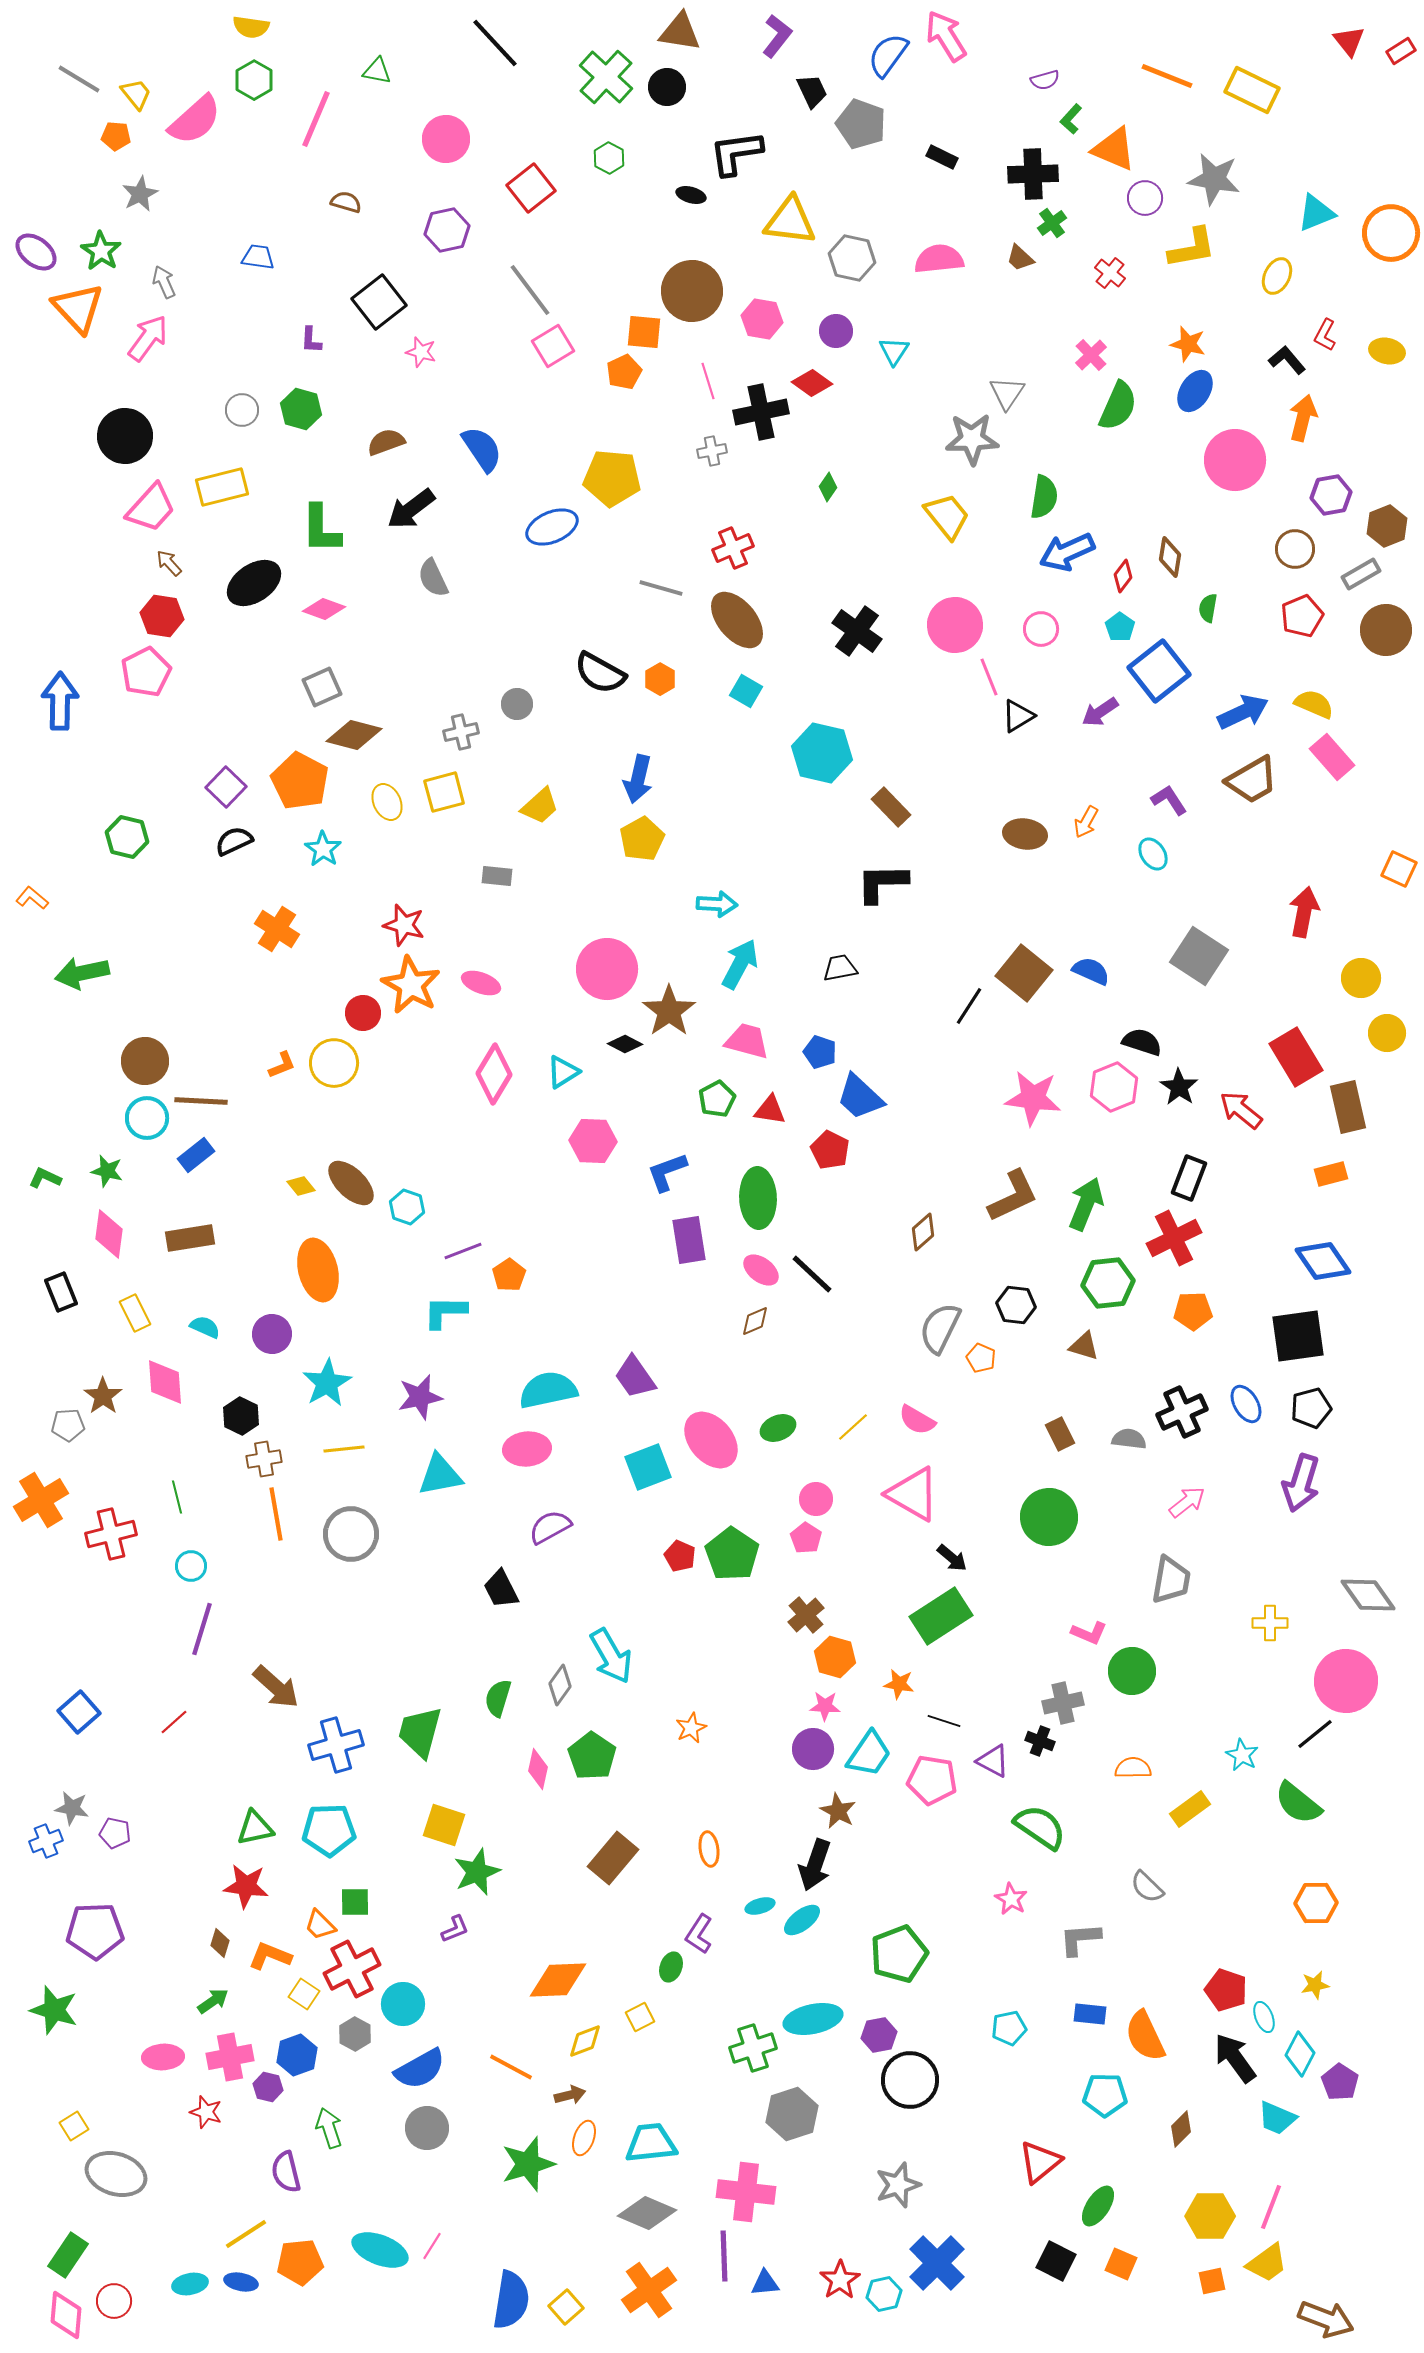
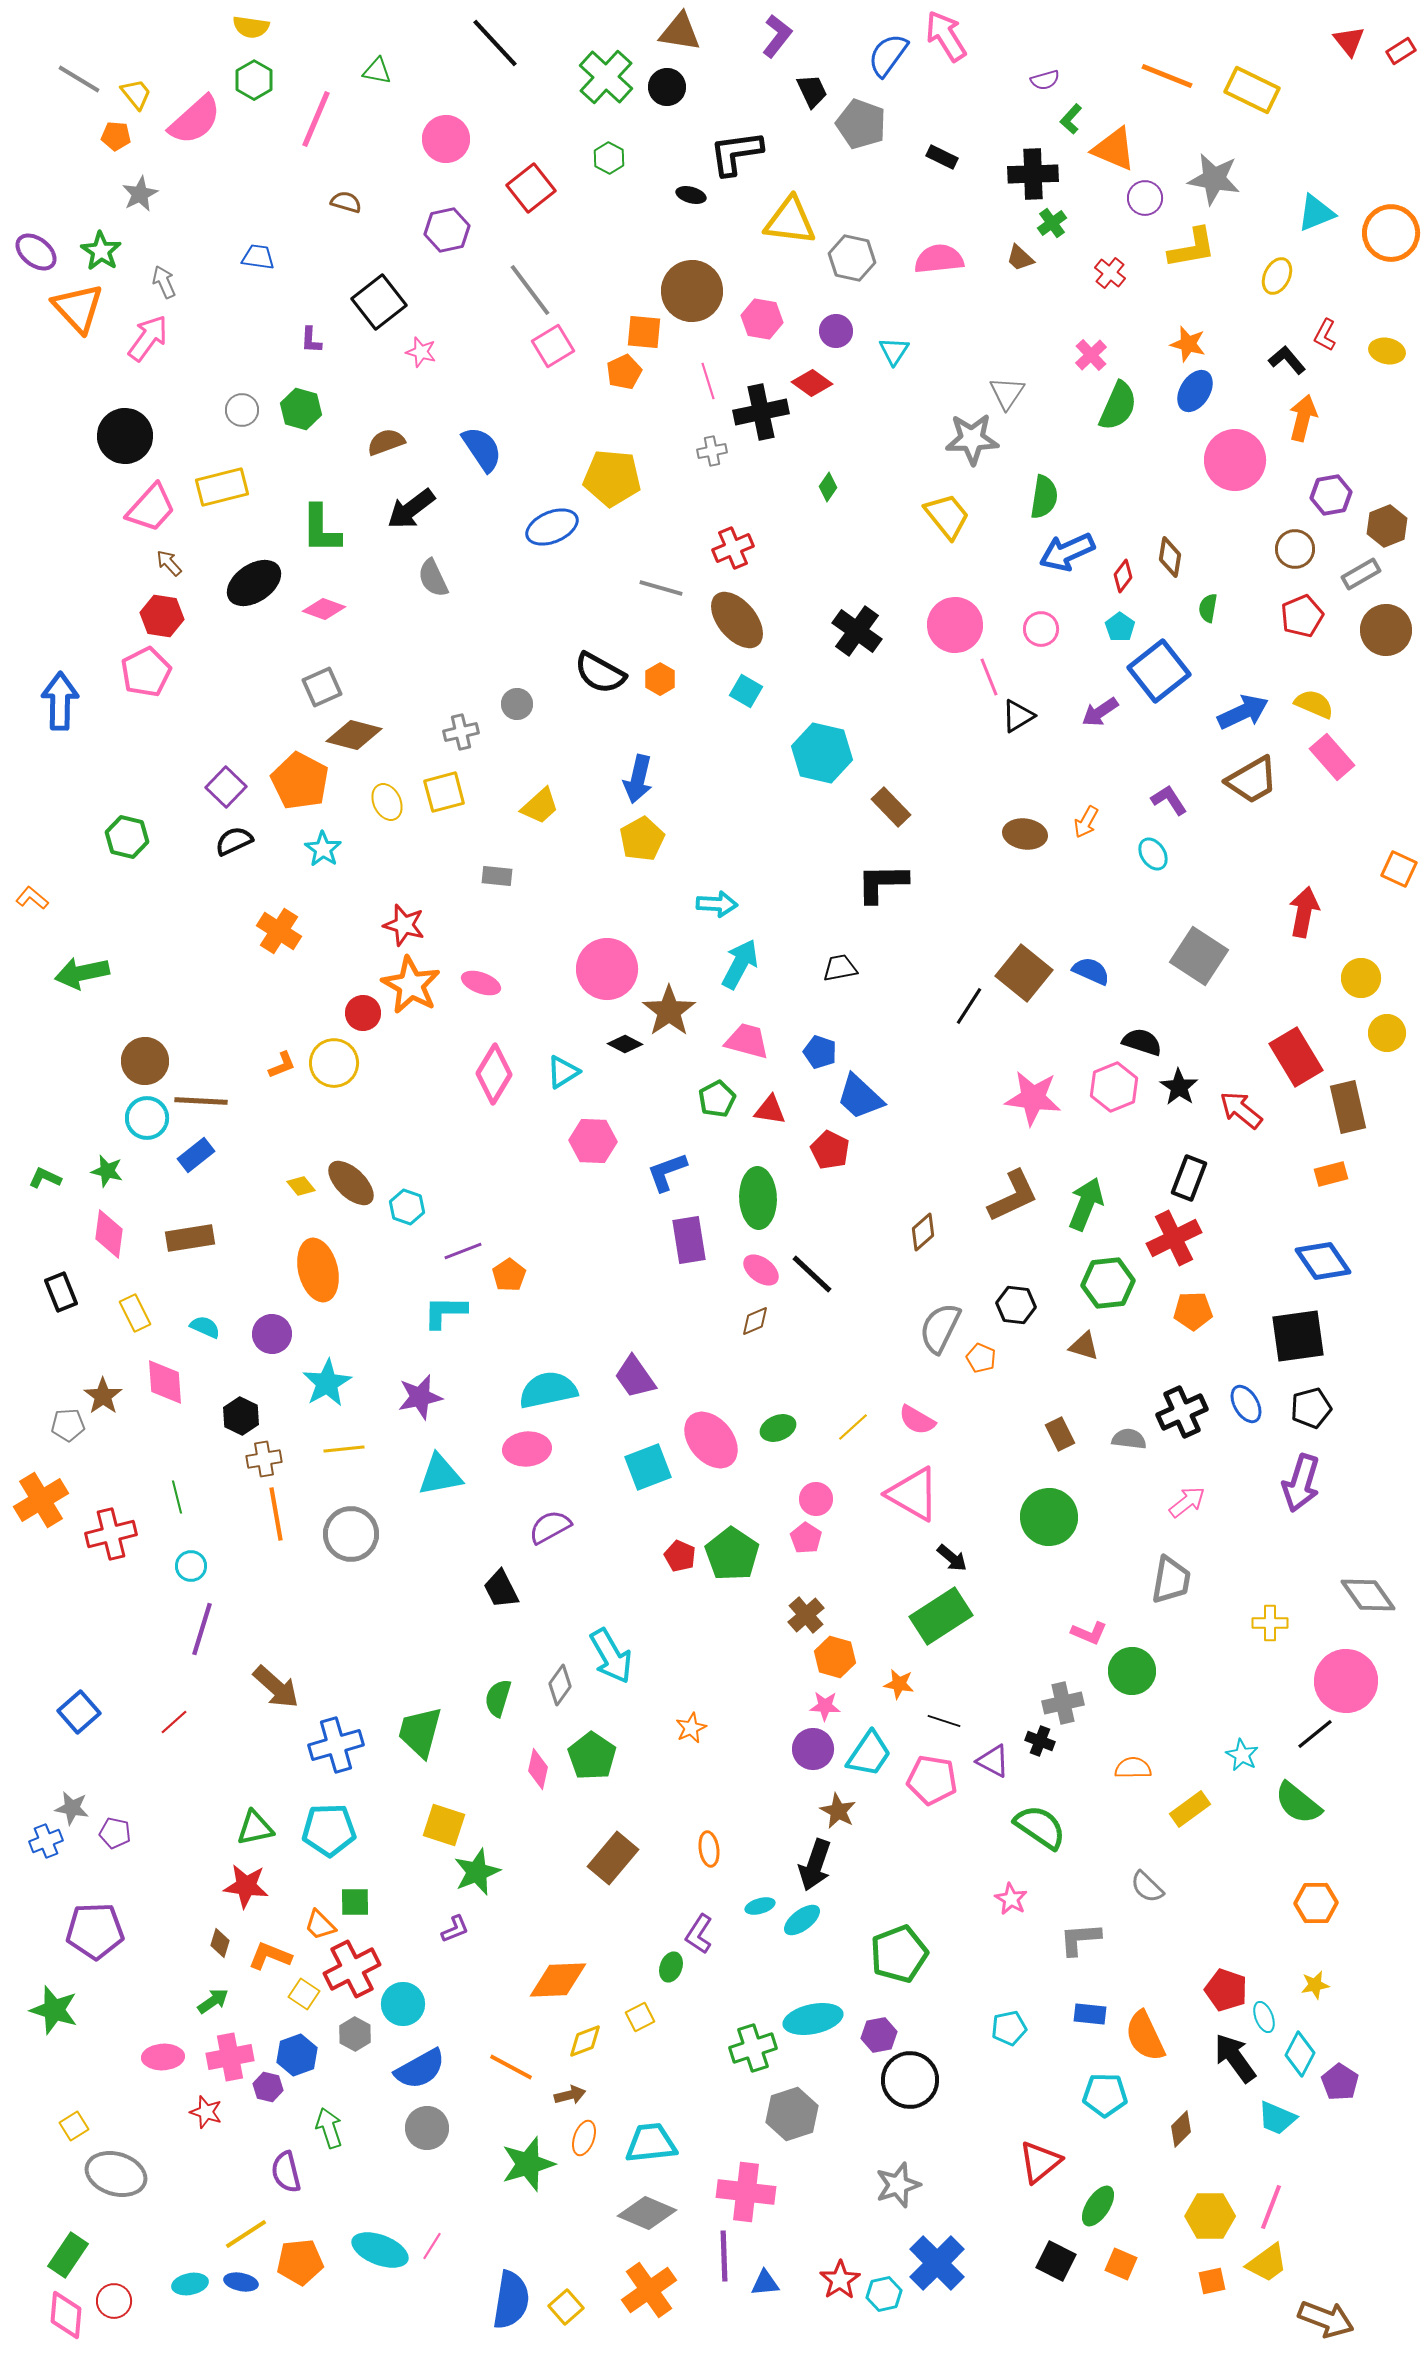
orange cross at (277, 929): moved 2 px right, 2 px down
